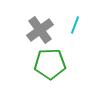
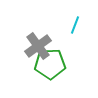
gray cross: moved 2 px left, 16 px down
